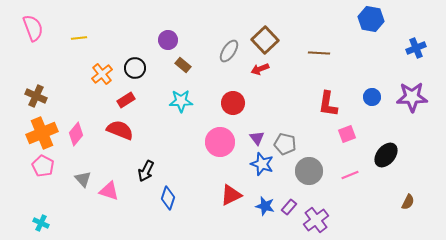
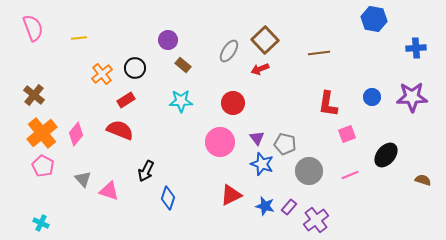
blue hexagon at (371, 19): moved 3 px right
blue cross at (416, 48): rotated 18 degrees clockwise
brown line at (319, 53): rotated 10 degrees counterclockwise
brown cross at (36, 96): moved 2 px left, 1 px up; rotated 15 degrees clockwise
orange cross at (42, 133): rotated 16 degrees counterclockwise
brown semicircle at (408, 202): moved 15 px right, 22 px up; rotated 98 degrees counterclockwise
